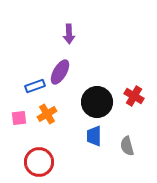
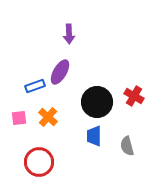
orange cross: moved 1 px right, 3 px down; rotated 18 degrees counterclockwise
